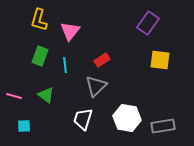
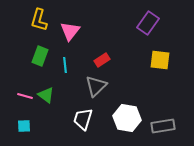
pink line: moved 11 px right
